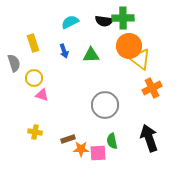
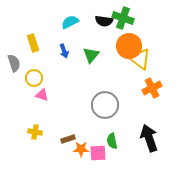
green cross: rotated 20 degrees clockwise
green triangle: rotated 48 degrees counterclockwise
